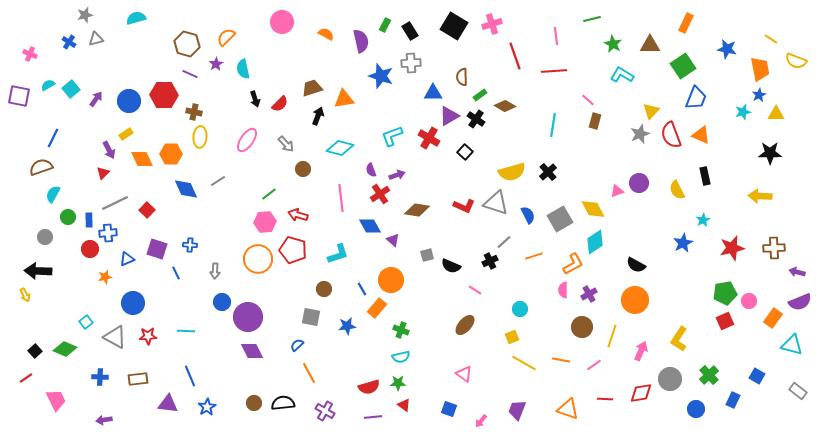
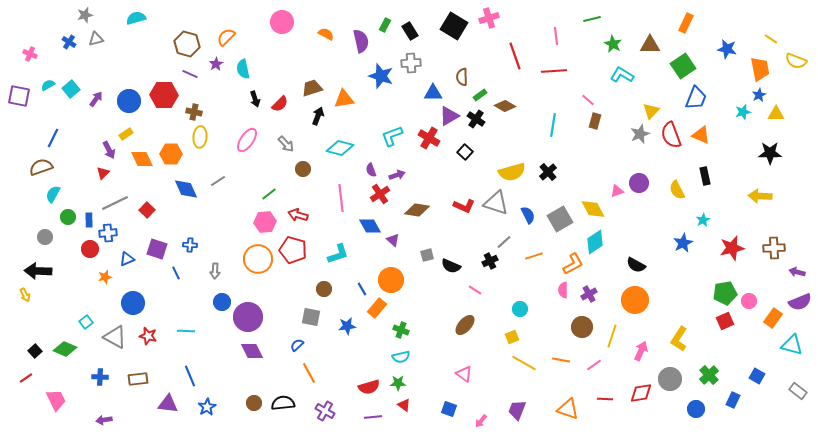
pink cross at (492, 24): moved 3 px left, 6 px up
red star at (148, 336): rotated 18 degrees clockwise
